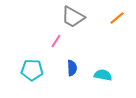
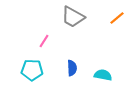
pink line: moved 12 px left
